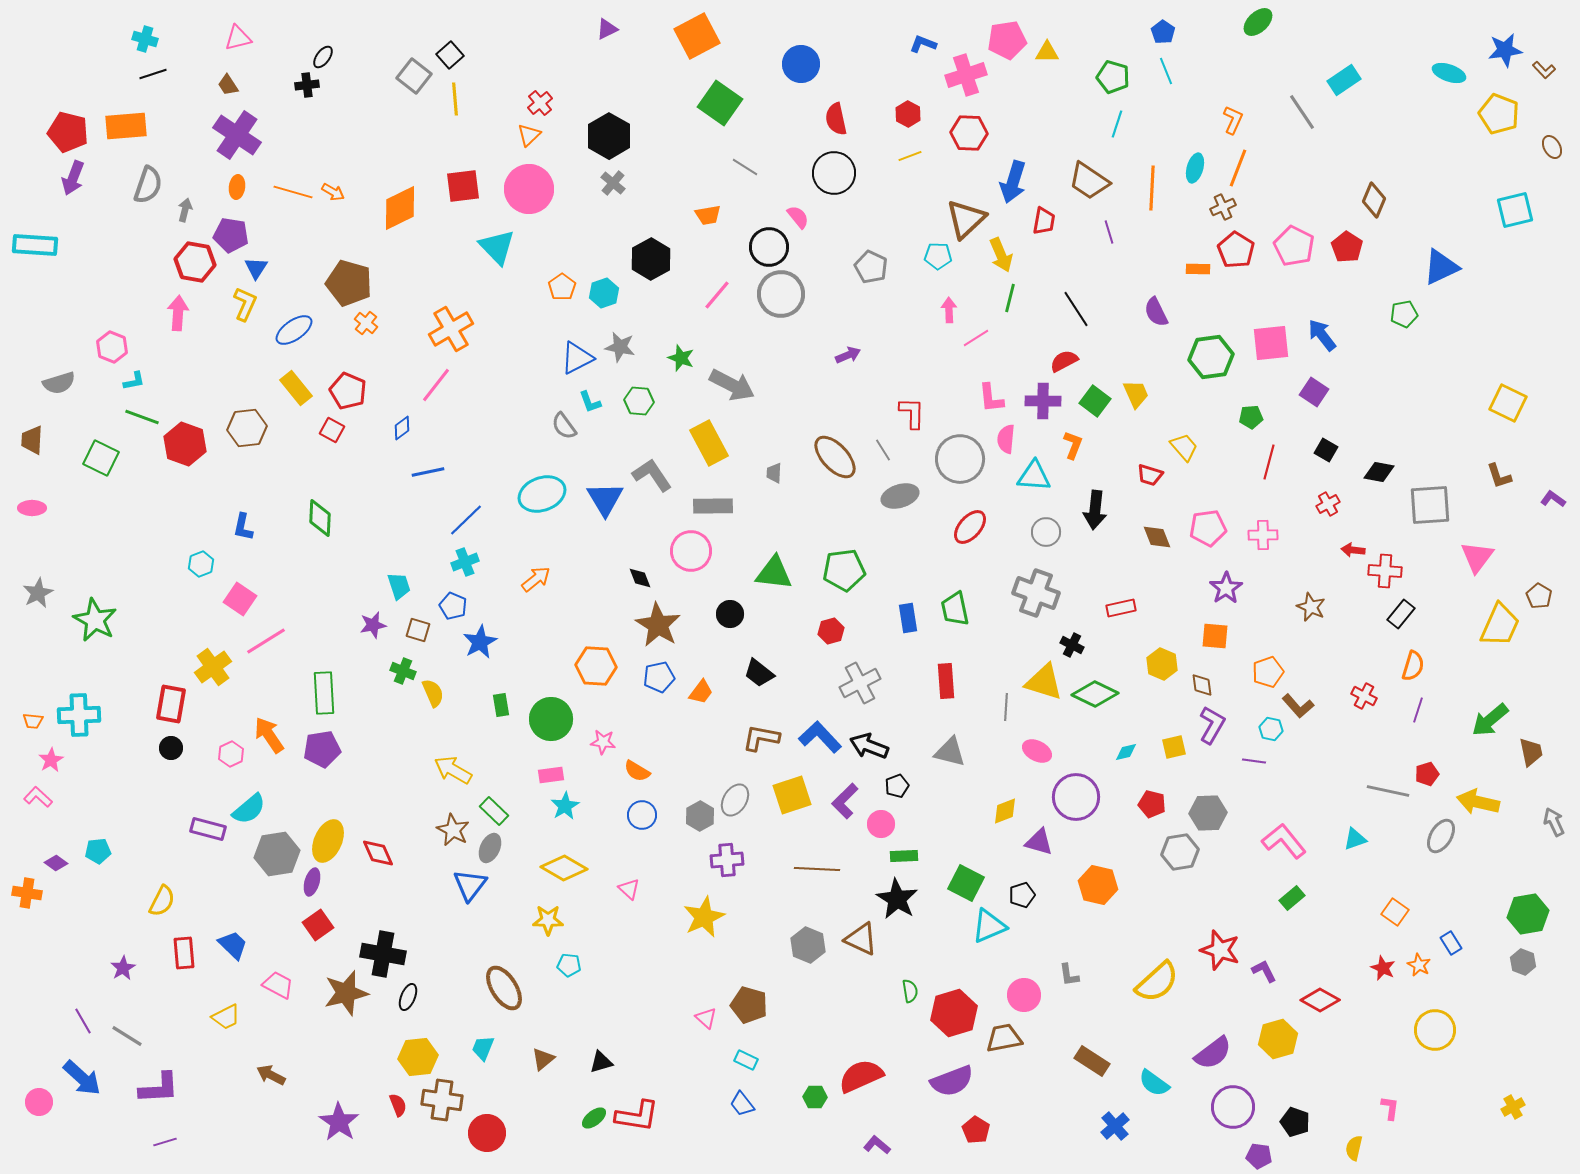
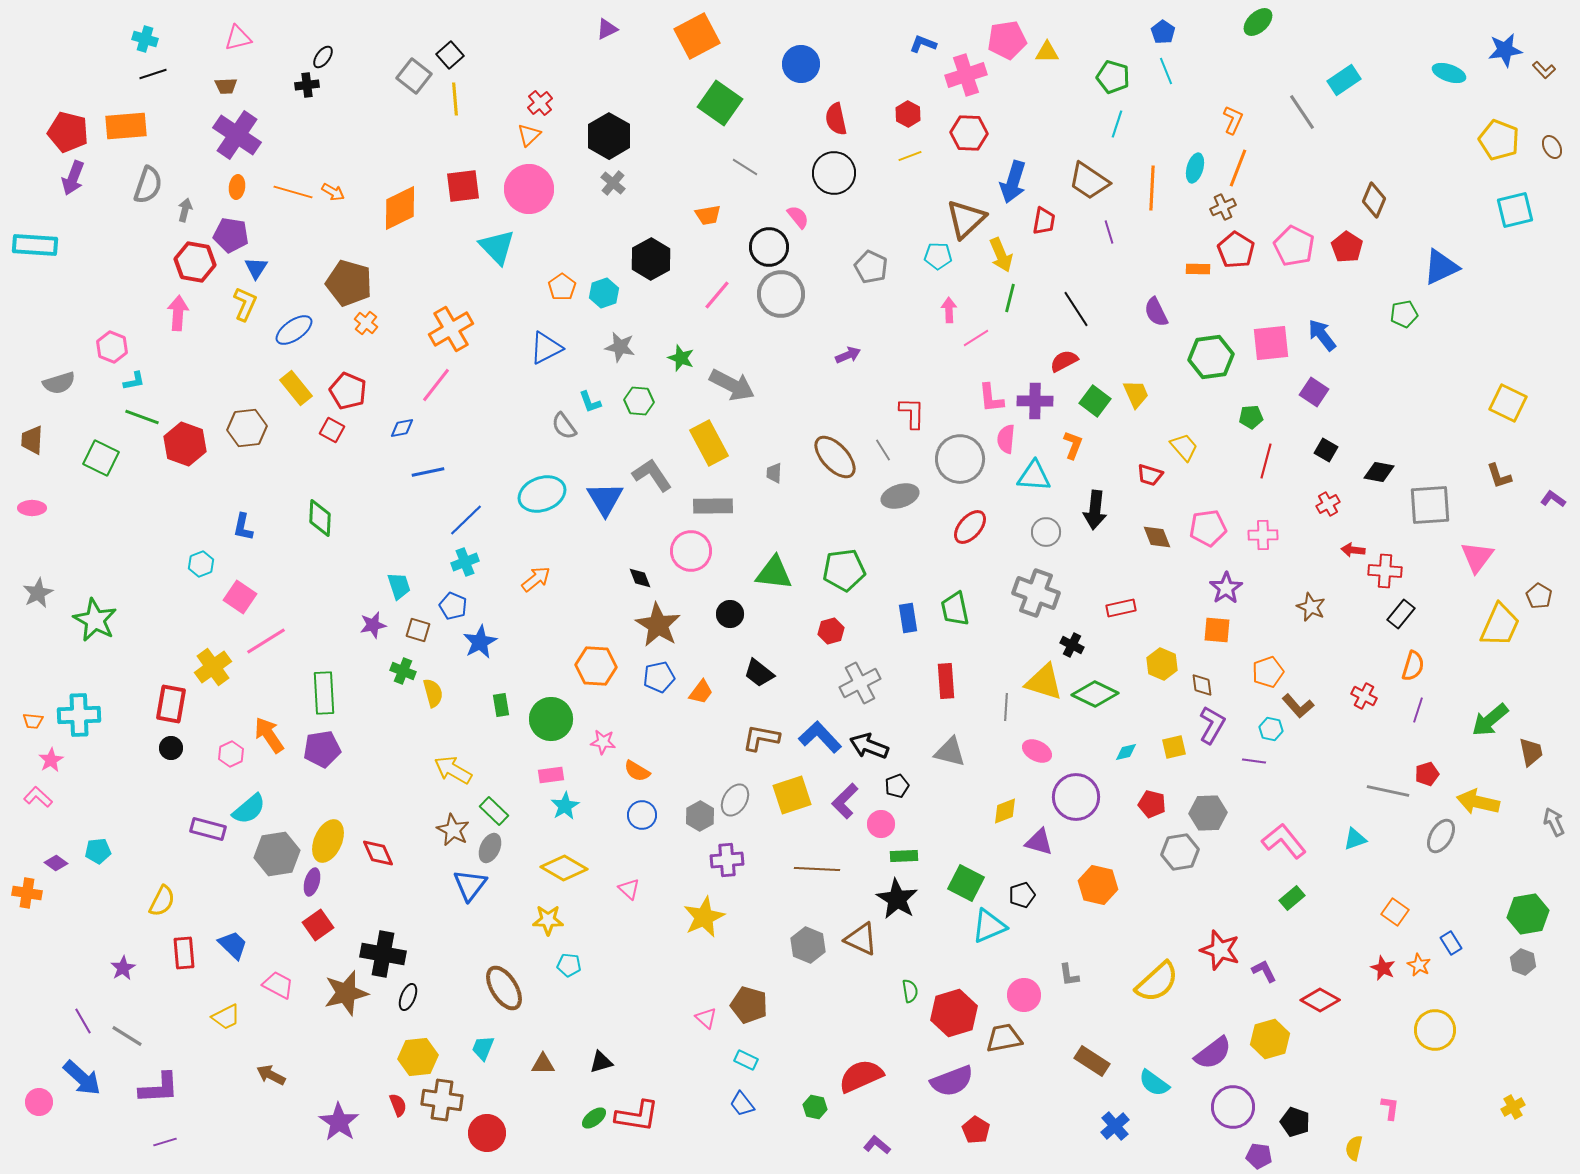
brown trapezoid at (228, 85): moved 2 px left, 1 px down; rotated 60 degrees counterclockwise
yellow pentagon at (1499, 114): moved 26 px down
blue triangle at (577, 358): moved 31 px left, 10 px up
purple cross at (1043, 401): moved 8 px left
blue diamond at (402, 428): rotated 25 degrees clockwise
red line at (1269, 462): moved 3 px left, 1 px up
pink square at (240, 599): moved 2 px up
orange square at (1215, 636): moved 2 px right, 6 px up
yellow semicircle at (433, 693): rotated 8 degrees clockwise
yellow hexagon at (1278, 1039): moved 8 px left
brown triangle at (543, 1059): moved 5 px down; rotated 40 degrees clockwise
green hexagon at (815, 1097): moved 10 px down; rotated 10 degrees clockwise
